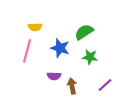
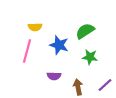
green semicircle: moved 1 px right, 1 px up
blue star: moved 1 px left, 3 px up
brown arrow: moved 6 px right, 1 px down
